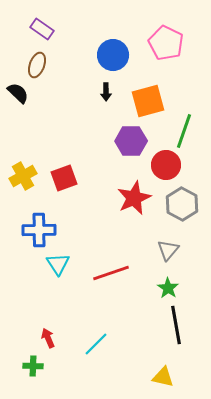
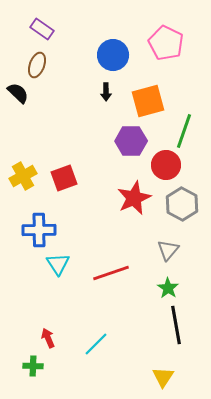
yellow triangle: rotated 50 degrees clockwise
